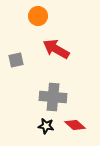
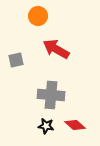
gray cross: moved 2 px left, 2 px up
